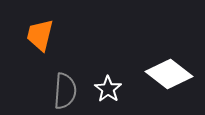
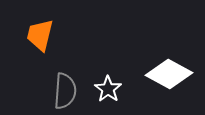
white diamond: rotated 9 degrees counterclockwise
